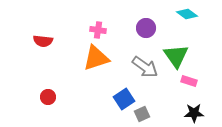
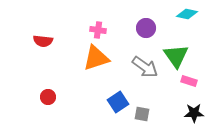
cyan diamond: rotated 25 degrees counterclockwise
blue square: moved 6 px left, 3 px down
gray square: rotated 35 degrees clockwise
